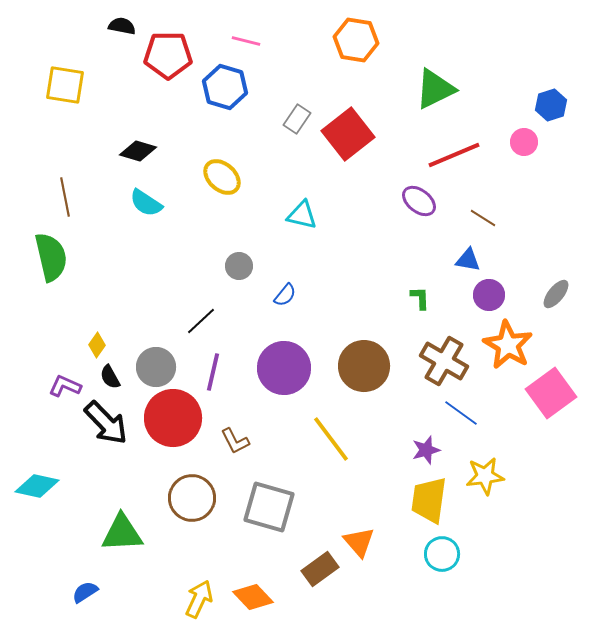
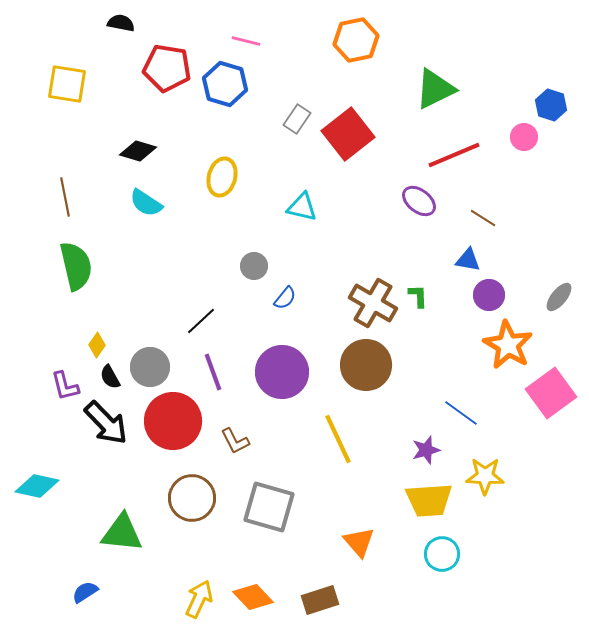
black semicircle at (122, 26): moved 1 px left, 3 px up
orange hexagon at (356, 40): rotated 21 degrees counterclockwise
red pentagon at (168, 55): moved 1 px left, 13 px down; rotated 9 degrees clockwise
yellow square at (65, 85): moved 2 px right, 1 px up
blue hexagon at (225, 87): moved 3 px up
blue hexagon at (551, 105): rotated 24 degrees counterclockwise
pink circle at (524, 142): moved 5 px up
yellow ellipse at (222, 177): rotated 63 degrees clockwise
cyan triangle at (302, 215): moved 8 px up
green semicircle at (51, 257): moved 25 px right, 9 px down
gray circle at (239, 266): moved 15 px right
gray ellipse at (556, 294): moved 3 px right, 3 px down
blue semicircle at (285, 295): moved 3 px down
green L-shape at (420, 298): moved 2 px left, 2 px up
brown cross at (444, 361): moved 71 px left, 58 px up
brown circle at (364, 366): moved 2 px right, 1 px up
gray circle at (156, 367): moved 6 px left
purple circle at (284, 368): moved 2 px left, 4 px down
purple line at (213, 372): rotated 33 degrees counterclockwise
purple L-shape at (65, 386): rotated 128 degrees counterclockwise
red circle at (173, 418): moved 3 px down
yellow line at (331, 439): moved 7 px right; rotated 12 degrees clockwise
yellow star at (485, 476): rotated 9 degrees clockwise
yellow trapezoid at (429, 500): rotated 102 degrees counterclockwise
green triangle at (122, 533): rotated 9 degrees clockwise
brown rectangle at (320, 569): moved 31 px down; rotated 18 degrees clockwise
